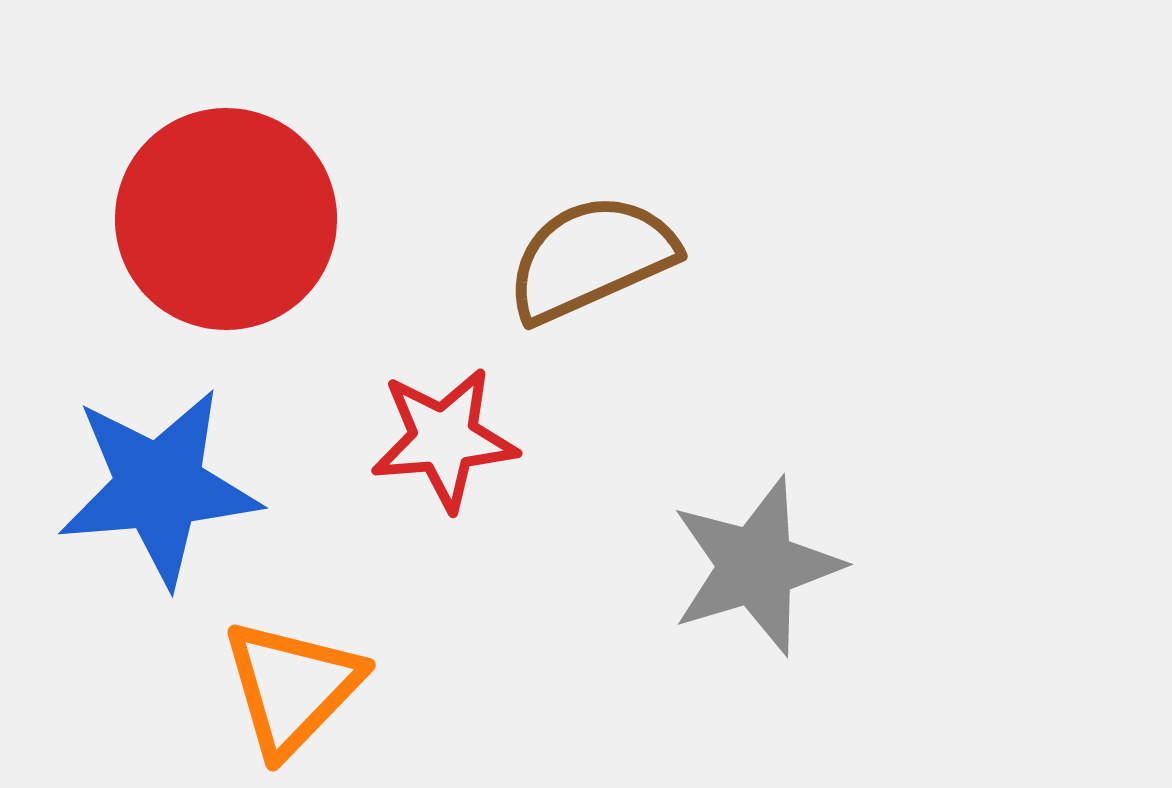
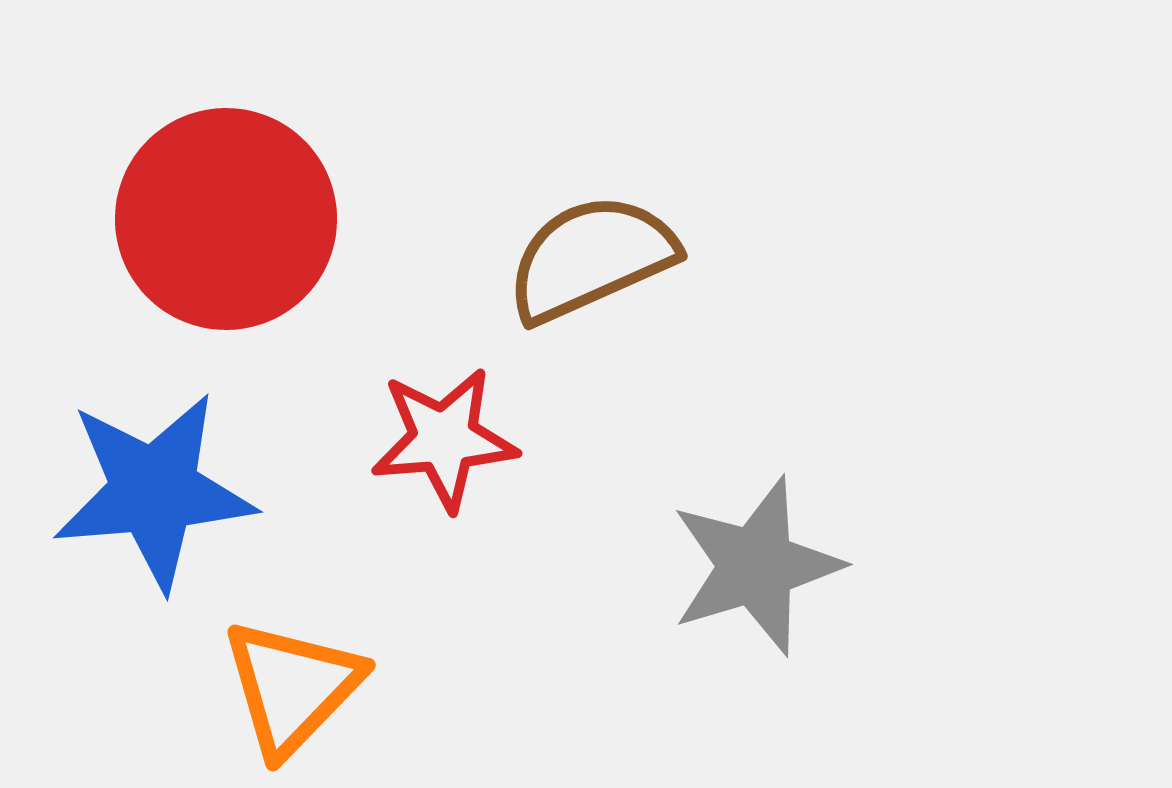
blue star: moved 5 px left, 4 px down
